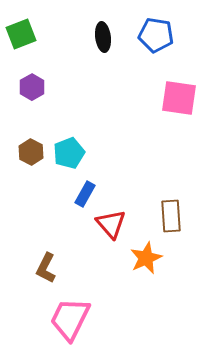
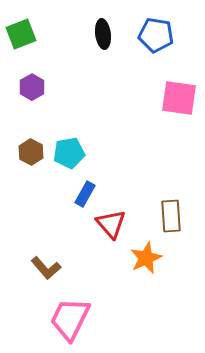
black ellipse: moved 3 px up
cyan pentagon: rotated 12 degrees clockwise
brown L-shape: rotated 68 degrees counterclockwise
